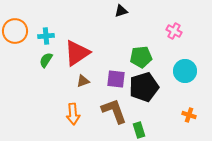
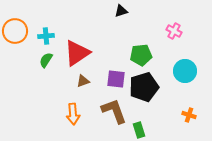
green pentagon: moved 2 px up
